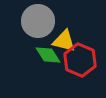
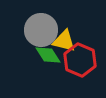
gray circle: moved 3 px right, 9 px down
